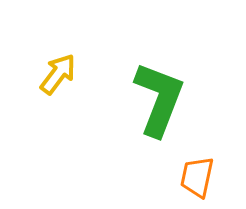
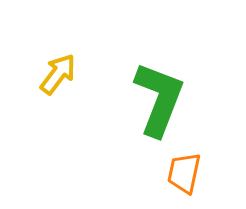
orange trapezoid: moved 13 px left, 4 px up
